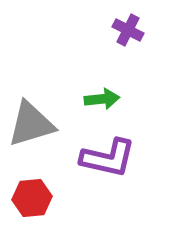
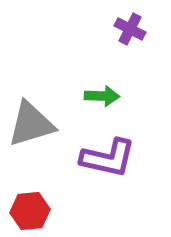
purple cross: moved 2 px right, 1 px up
green arrow: moved 3 px up; rotated 8 degrees clockwise
red hexagon: moved 2 px left, 13 px down
